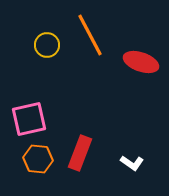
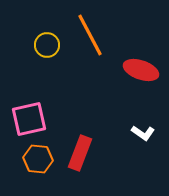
red ellipse: moved 8 px down
white L-shape: moved 11 px right, 30 px up
